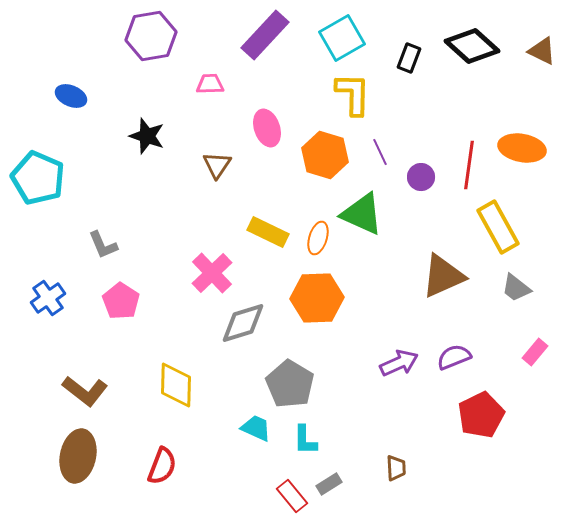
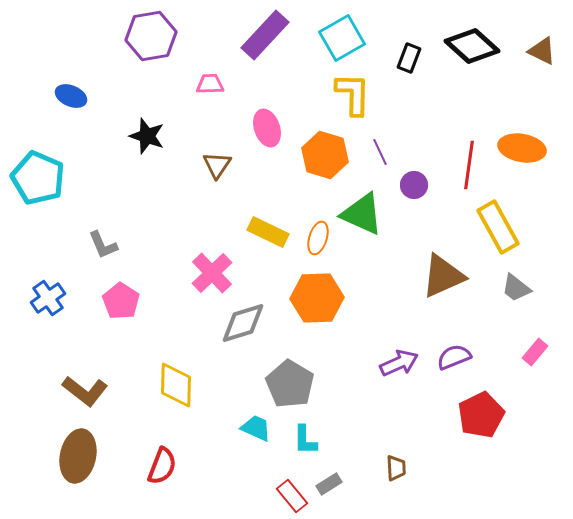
purple circle at (421, 177): moved 7 px left, 8 px down
